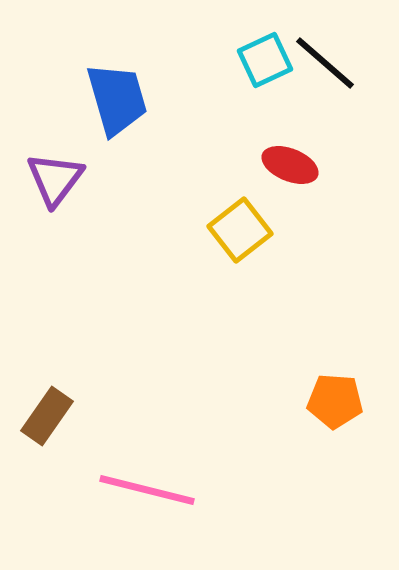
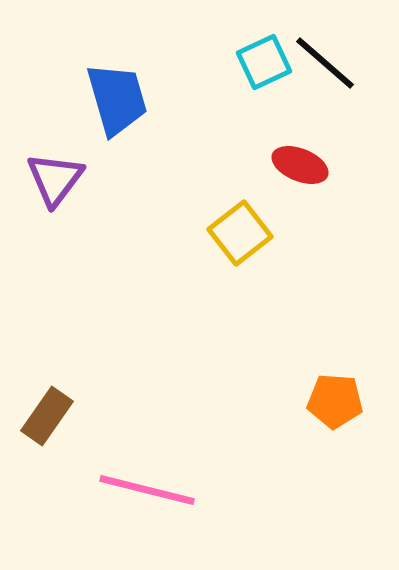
cyan square: moved 1 px left, 2 px down
red ellipse: moved 10 px right
yellow square: moved 3 px down
